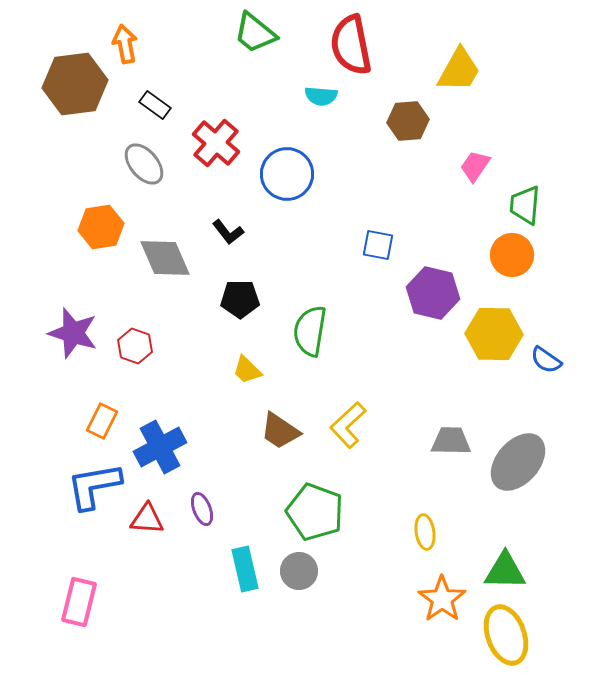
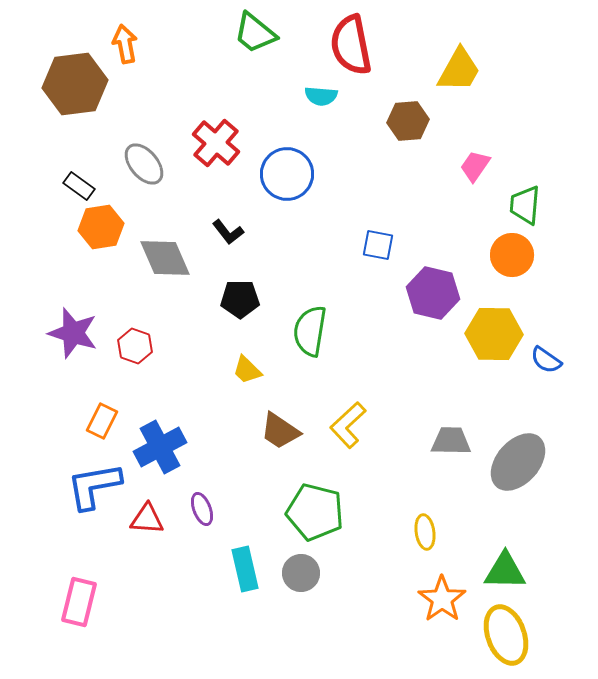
black rectangle at (155, 105): moved 76 px left, 81 px down
green pentagon at (315, 512): rotated 6 degrees counterclockwise
gray circle at (299, 571): moved 2 px right, 2 px down
